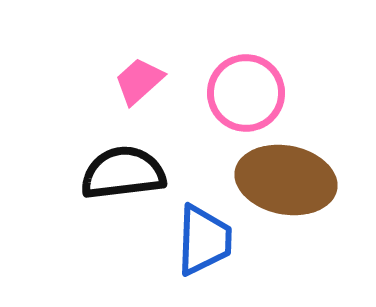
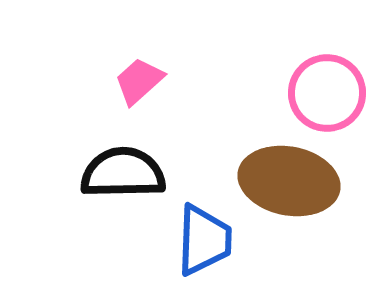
pink circle: moved 81 px right
black semicircle: rotated 6 degrees clockwise
brown ellipse: moved 3 px right, 1 px down
